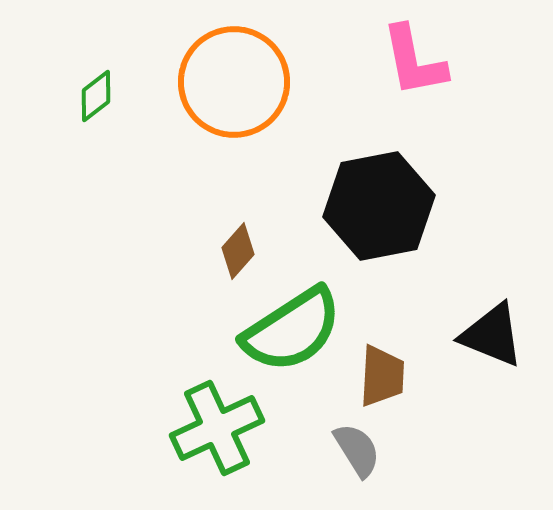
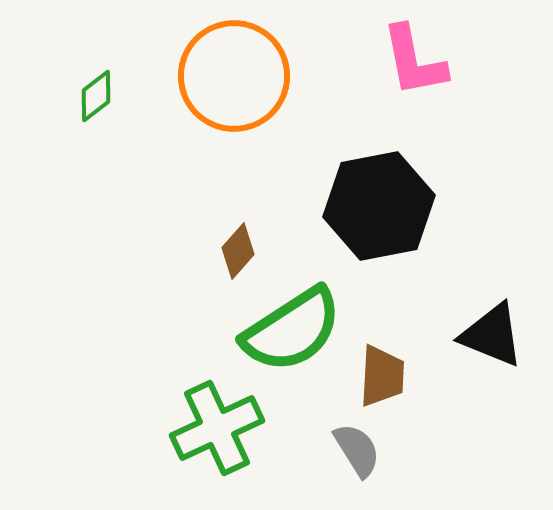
orange circle: moved 6 px up
